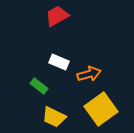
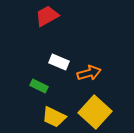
red trapezoid: moved 10 px left
orange arrow: moved 1 px up
green rectangle: rotated 12 degrees counterclockwise
yellow square: moved 6 px left, 3 px down; rotated 12 degrees counterclockwise
